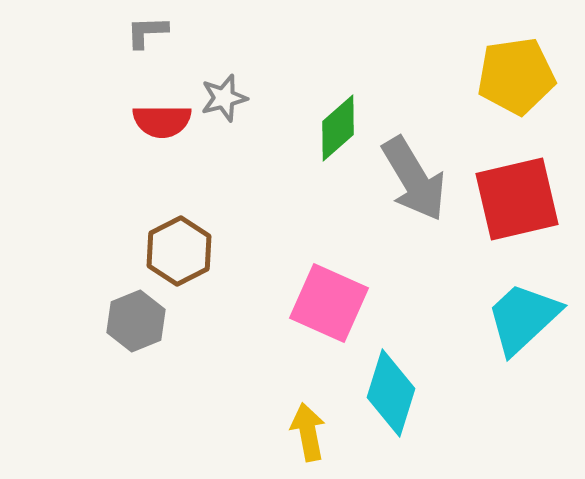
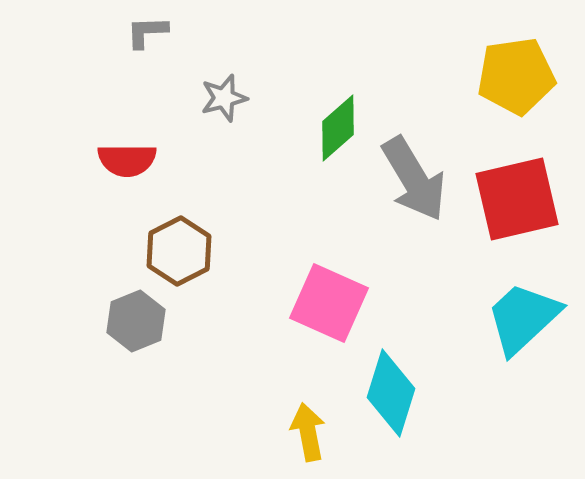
red semicircle: moved 35 px left, 39 px down
